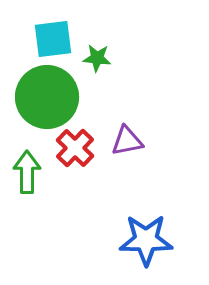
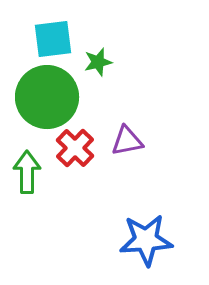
green star: moved 1 px right, 4 px down; rotated 20 degrees counterclockwise
blue star: rotated 4 degrees counterclockwise
